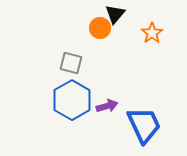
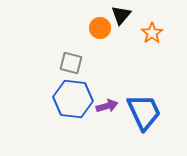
black triangle: moved 6 px right, 1 px down
blue hexagon: moved 1 px right, 1 px up; rotated 24 degrees counterclockwise
blue trapezoid: moved 13 px up
